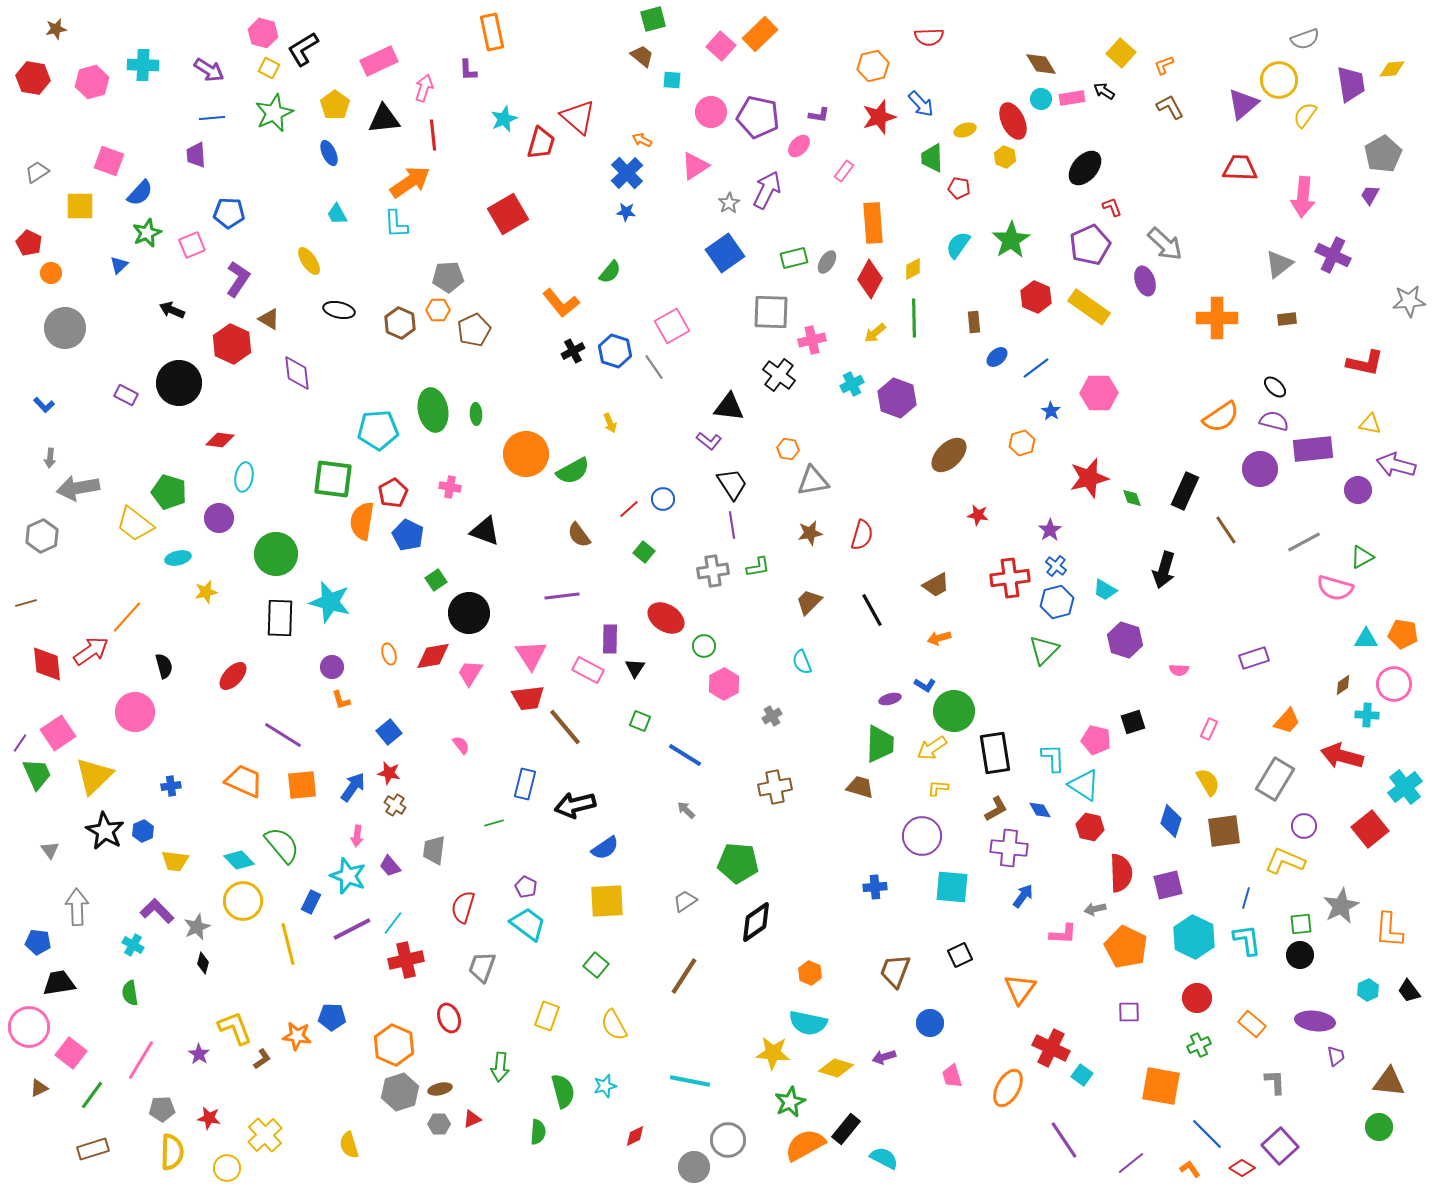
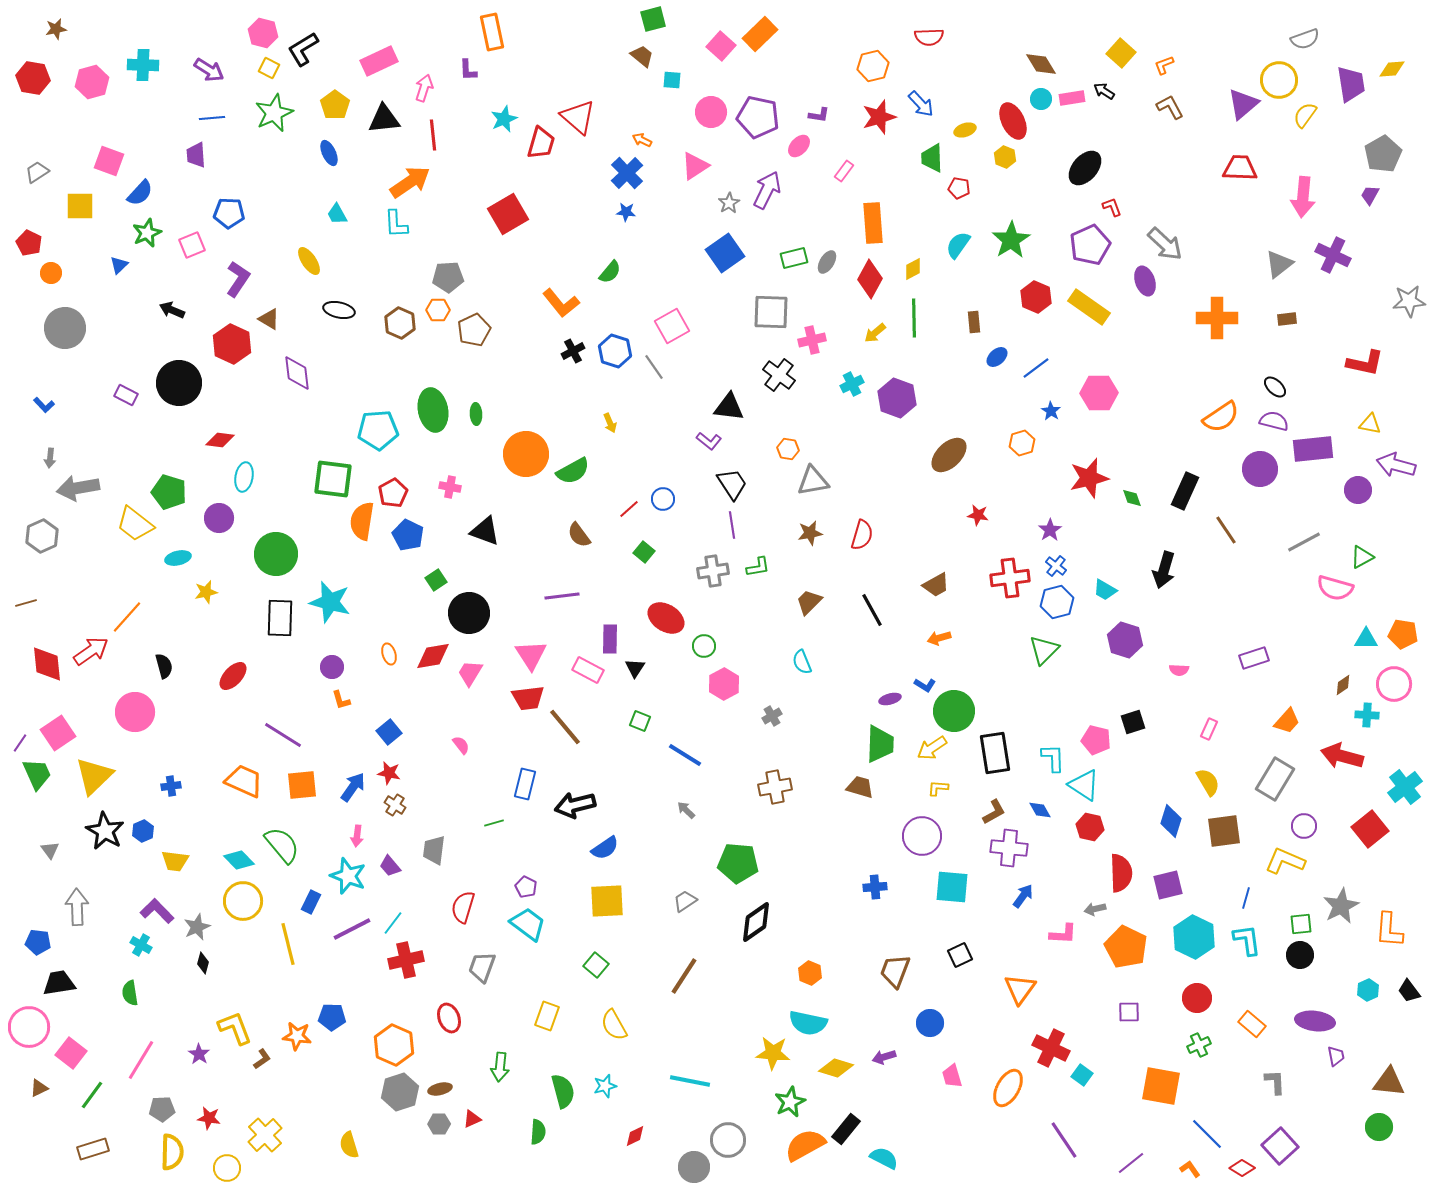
brown L-shape at (996, 809): moved 2 px left, 3 px down
cyan cross at (133, 945): moved 8 px right
